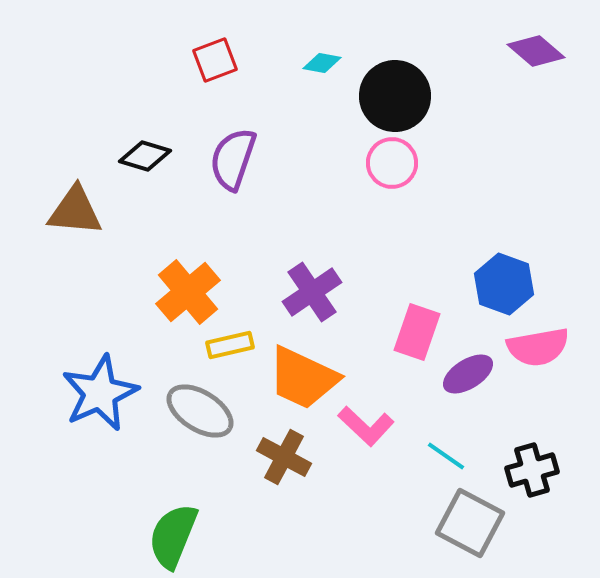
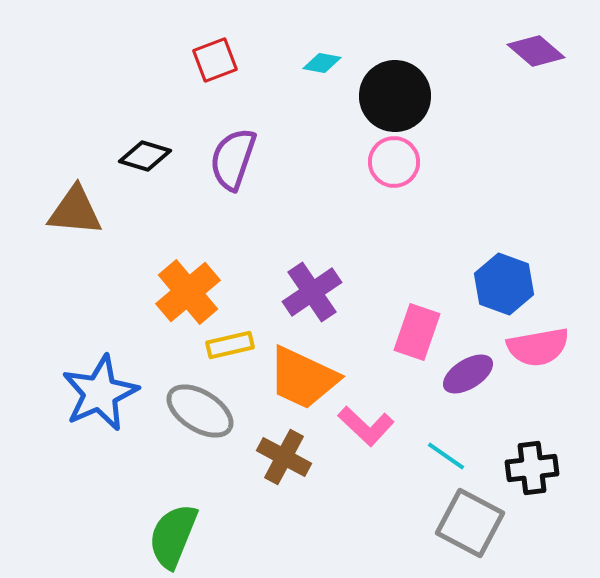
pink circle: moved 2 px right, 1 px up
black cross: moved 2 px up; rotated 9 degrees clockwise
